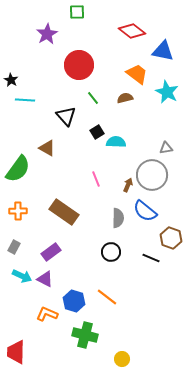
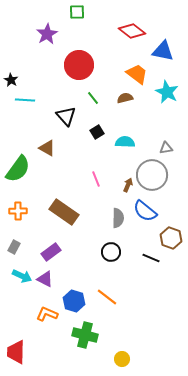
cyan semicircle: moved 9 px right
